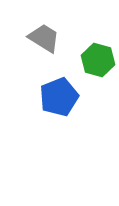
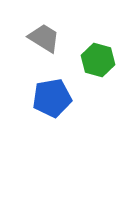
blue pentagon: moved 7 px left, 1 px down; rotated 12 degrees clockwise
